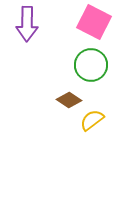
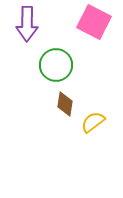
green circle: moved 35 px left
brown diamond: moved 4 px left, 4 px down; rotated 65 degrees clockwise
yellow semicircle: moved 1 px right, 2 px down
